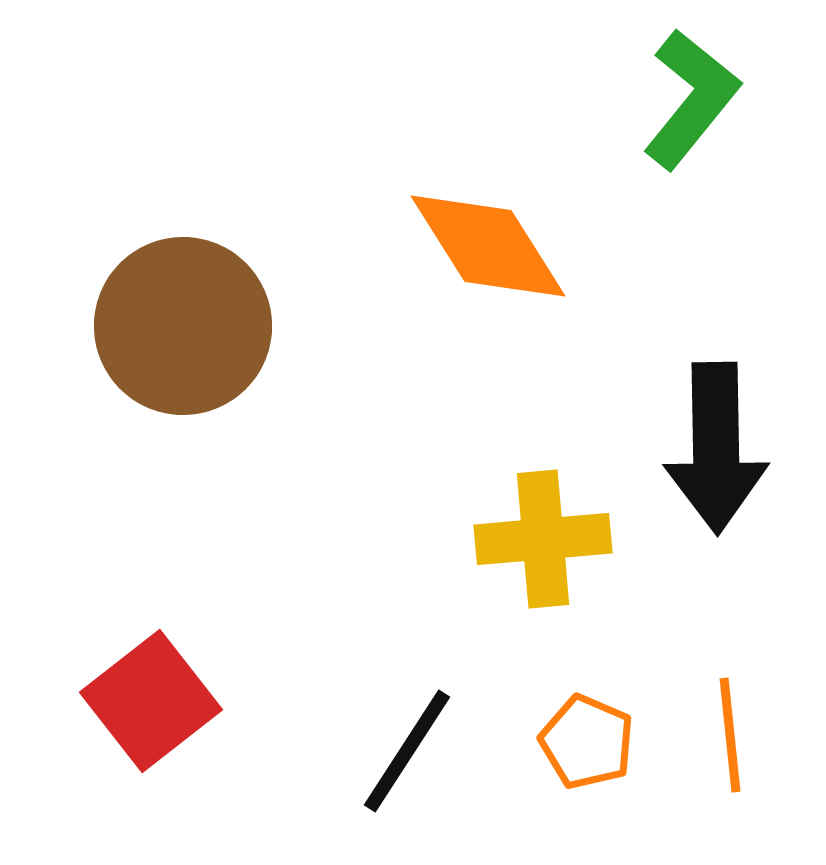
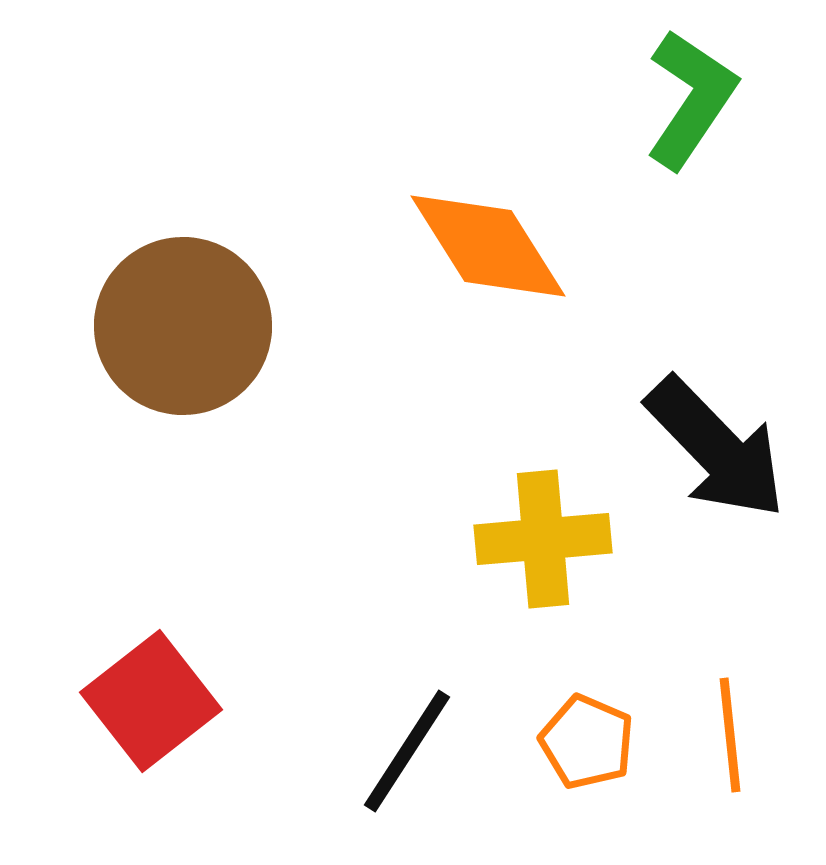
green L-shape: rotated 5 degrees counterclockwise
black arrow: rotated 43 degrees counterclockwise
